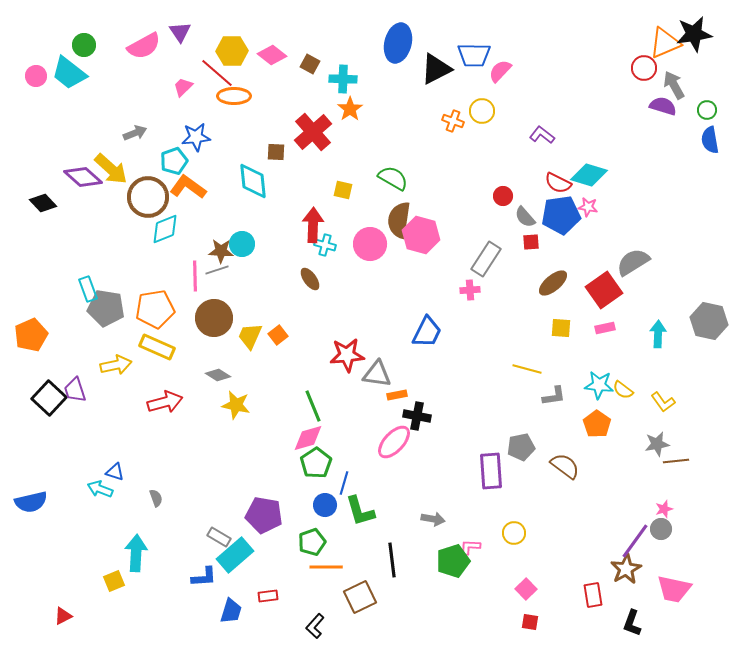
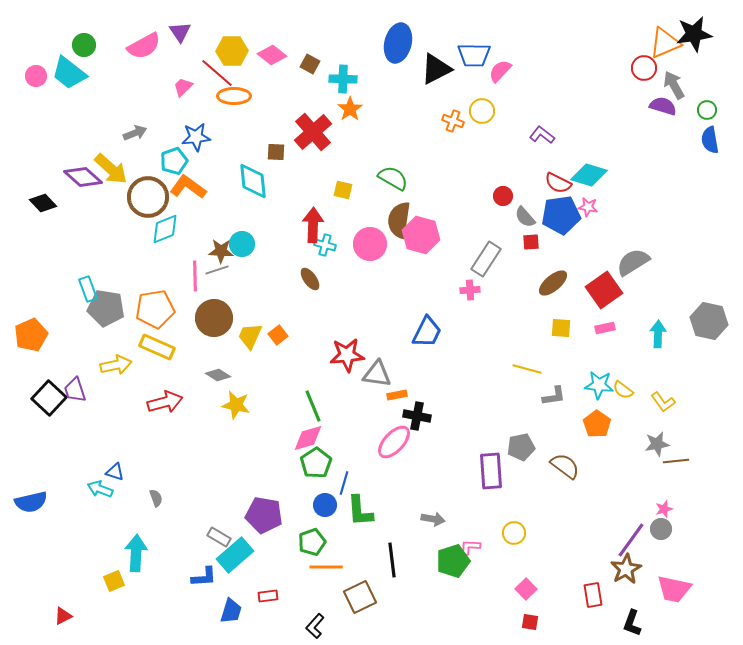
green L-shape at (360, 511): rotated 12 degrees clockwise
purple line at (635, 541): moved 4 px left, 1 px up
